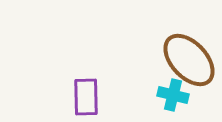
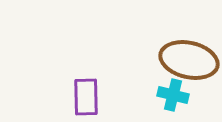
brown ellipse: rotated 34 degrees counterclockwise
